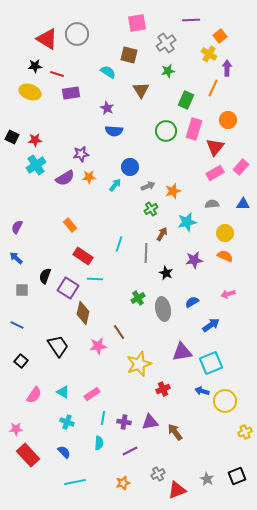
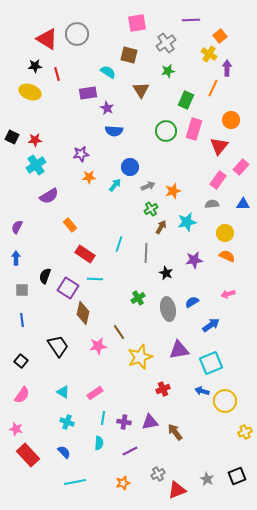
red line at (57, 74): rotated 56 degrees clockwise
purple rectangle at (71, 93): moved 17 px right
orange circle at (228, 120): moved 3 px right
red triangle at (215, 147): moved 4 px right, 1 px up
pink rectangle at (215, 173): moved 3 px right, 7 px down; rotated 24 degrees counterclockwise
purple semicircle at (65, 178): moved 16 px left, 18 px down
brown arrow at (162, 234): moved 1 px left, 7 px up
red rectangle at (83, 256): moved 2 px right, 2 px up
orange semicircle at (225, 256): moved 2 px right
blue arrow at (16, 258): rotated 48 degrees clockwise
gray ellipse at (163, 309): moved 5 px right
blue line at (17, 325): moved 5 px right, 5 px up; rotated 56 degrees clockwise
purple triangle at (182, 352): moved 3 px left, 2 px up
yellow star at (139, 364): moved 1 px right, 7 px up
pink rectangle at (92, 394): moved 3 px right, 1 px up
pink semicircle at (34, 395): moved 12 px left
pink star at (16, 429): rotated 16 degrees clockwise
